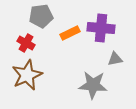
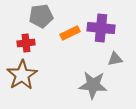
red cross: rotated 36 degrees counterclockwise
brown star: moved 5 px left; rotated 8 degrees counterclockwise
